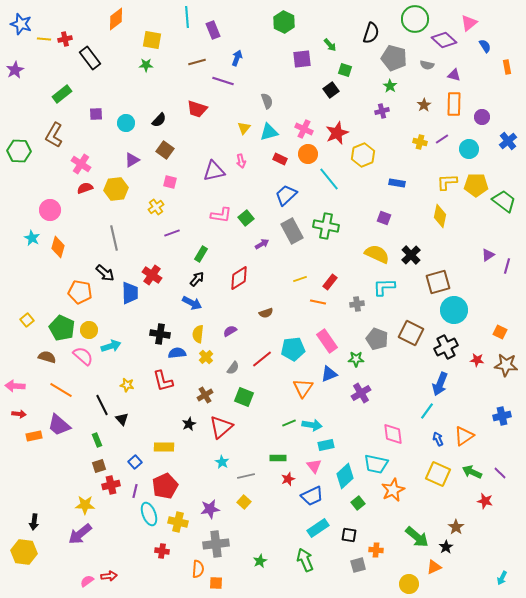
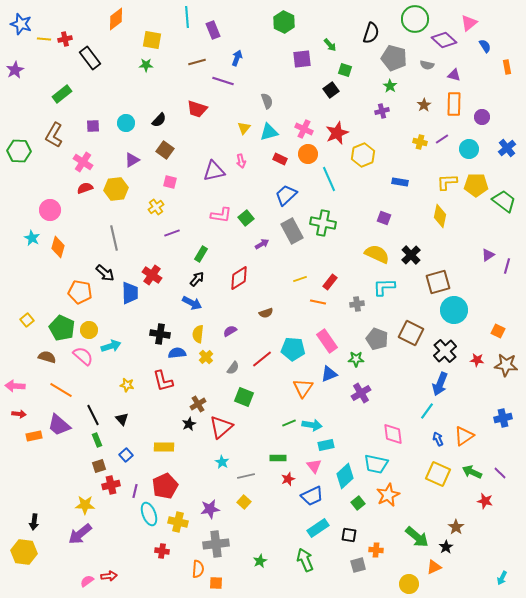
purple square at (96, 114): moved 3 px left, 12 px down
blue cross at (508, 141): moved 1 px left, 7 px down
pink cross at (81, 164): moved 2 px right, 2 px up
cyan line at (329, 179): rotated 15 degrees clockwise
blue rectangle at (397, 183): moved 3 px right, 1 px up
green cross at (326, 226): moved 3 px left, 3 px up
orange square at (500, 332): moved 2 px left, 1 px up
black cross at (446, 347): moved 1 px left, 4 px down; rotated 15 degrees counterclockwise
cyan pentagon at (293, 349): rotated 10 degrees clockwise
brown cross at (205, 395): moved 7 px left, 9 px down
black line at (102, 405): moved 9 px left, 10 px down
blue cross at (502, 416): moved 1 px right, 2 px down
blue square at (135, 462): moved 9 px left, 7 px up
orange star at (393, 490): moved 5 px left, 5 px down
